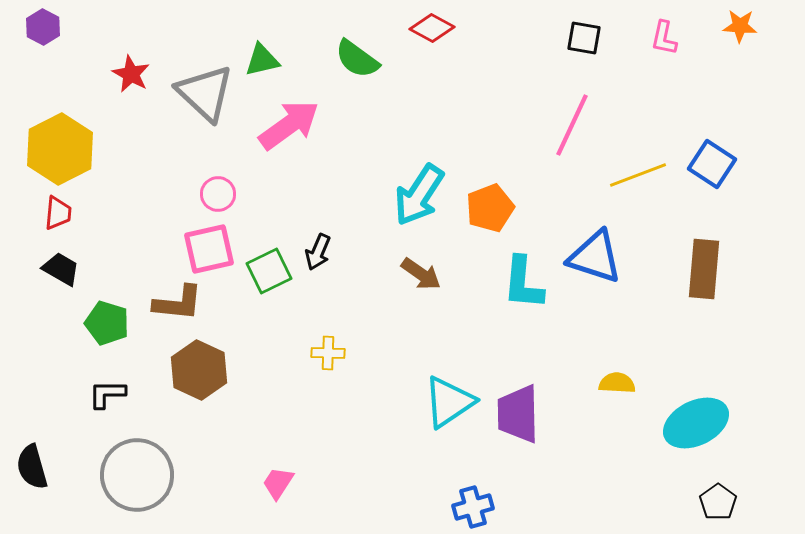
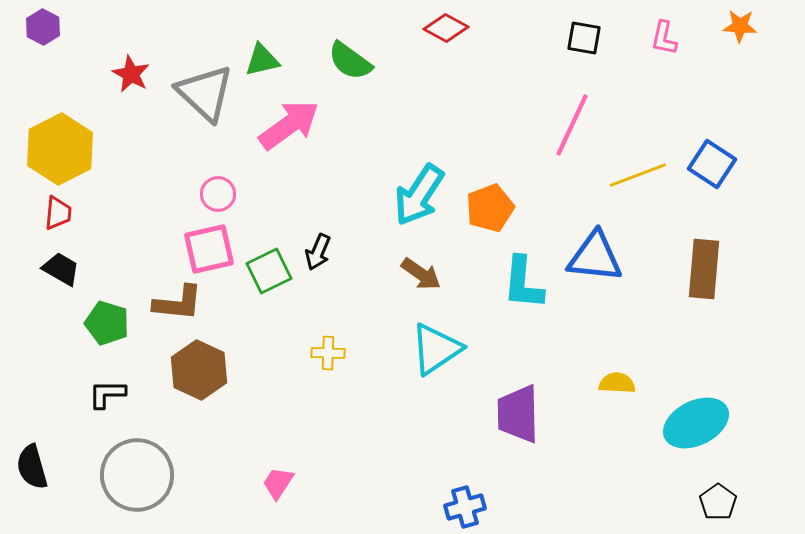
red diamond: moved 14 px right
green semicircle: moved 7 px left, 2 px down
blue triangle: rotated 12 degrees counterclockwise
cyan triangle: moved 13 px left, 53 px up
blue cross: moved 8 px left
